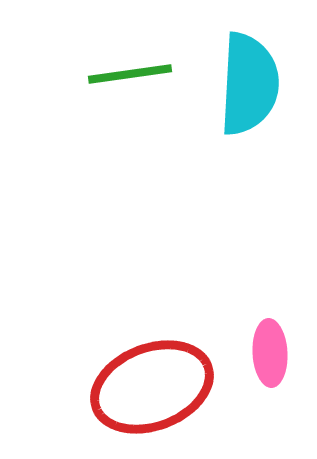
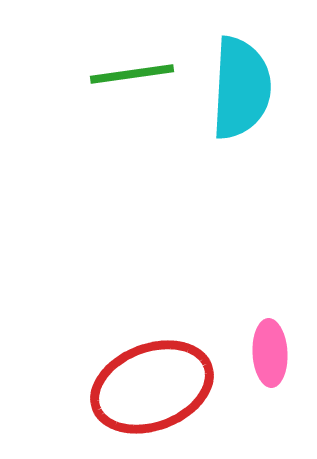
green line: moved 2 px right
cyan semicircle: moved 8 px left, 4 px down
